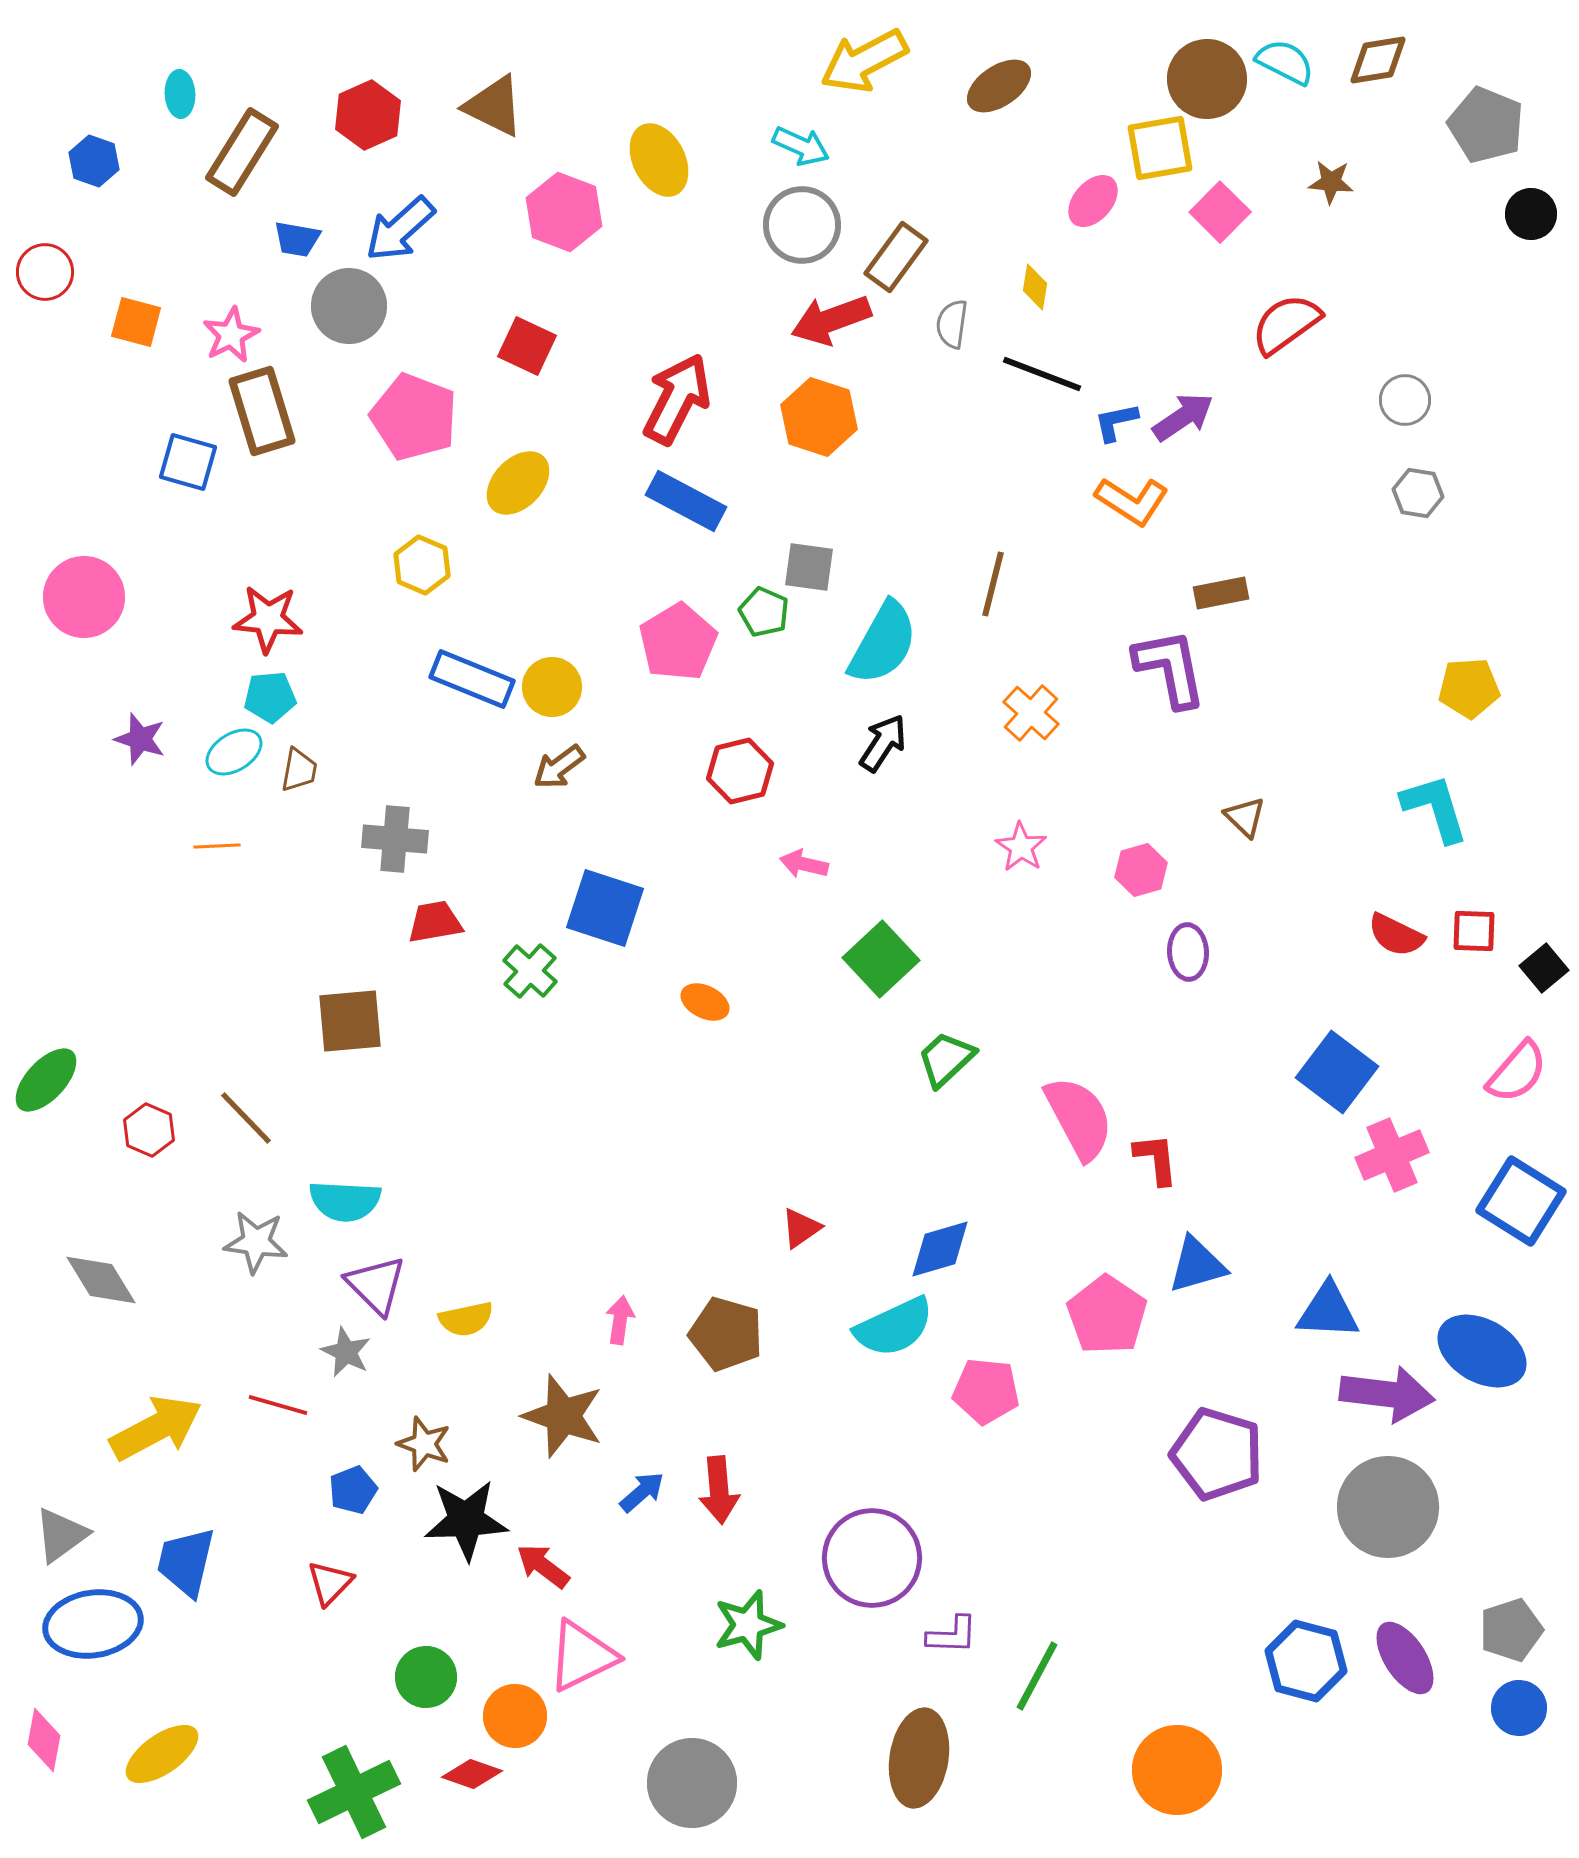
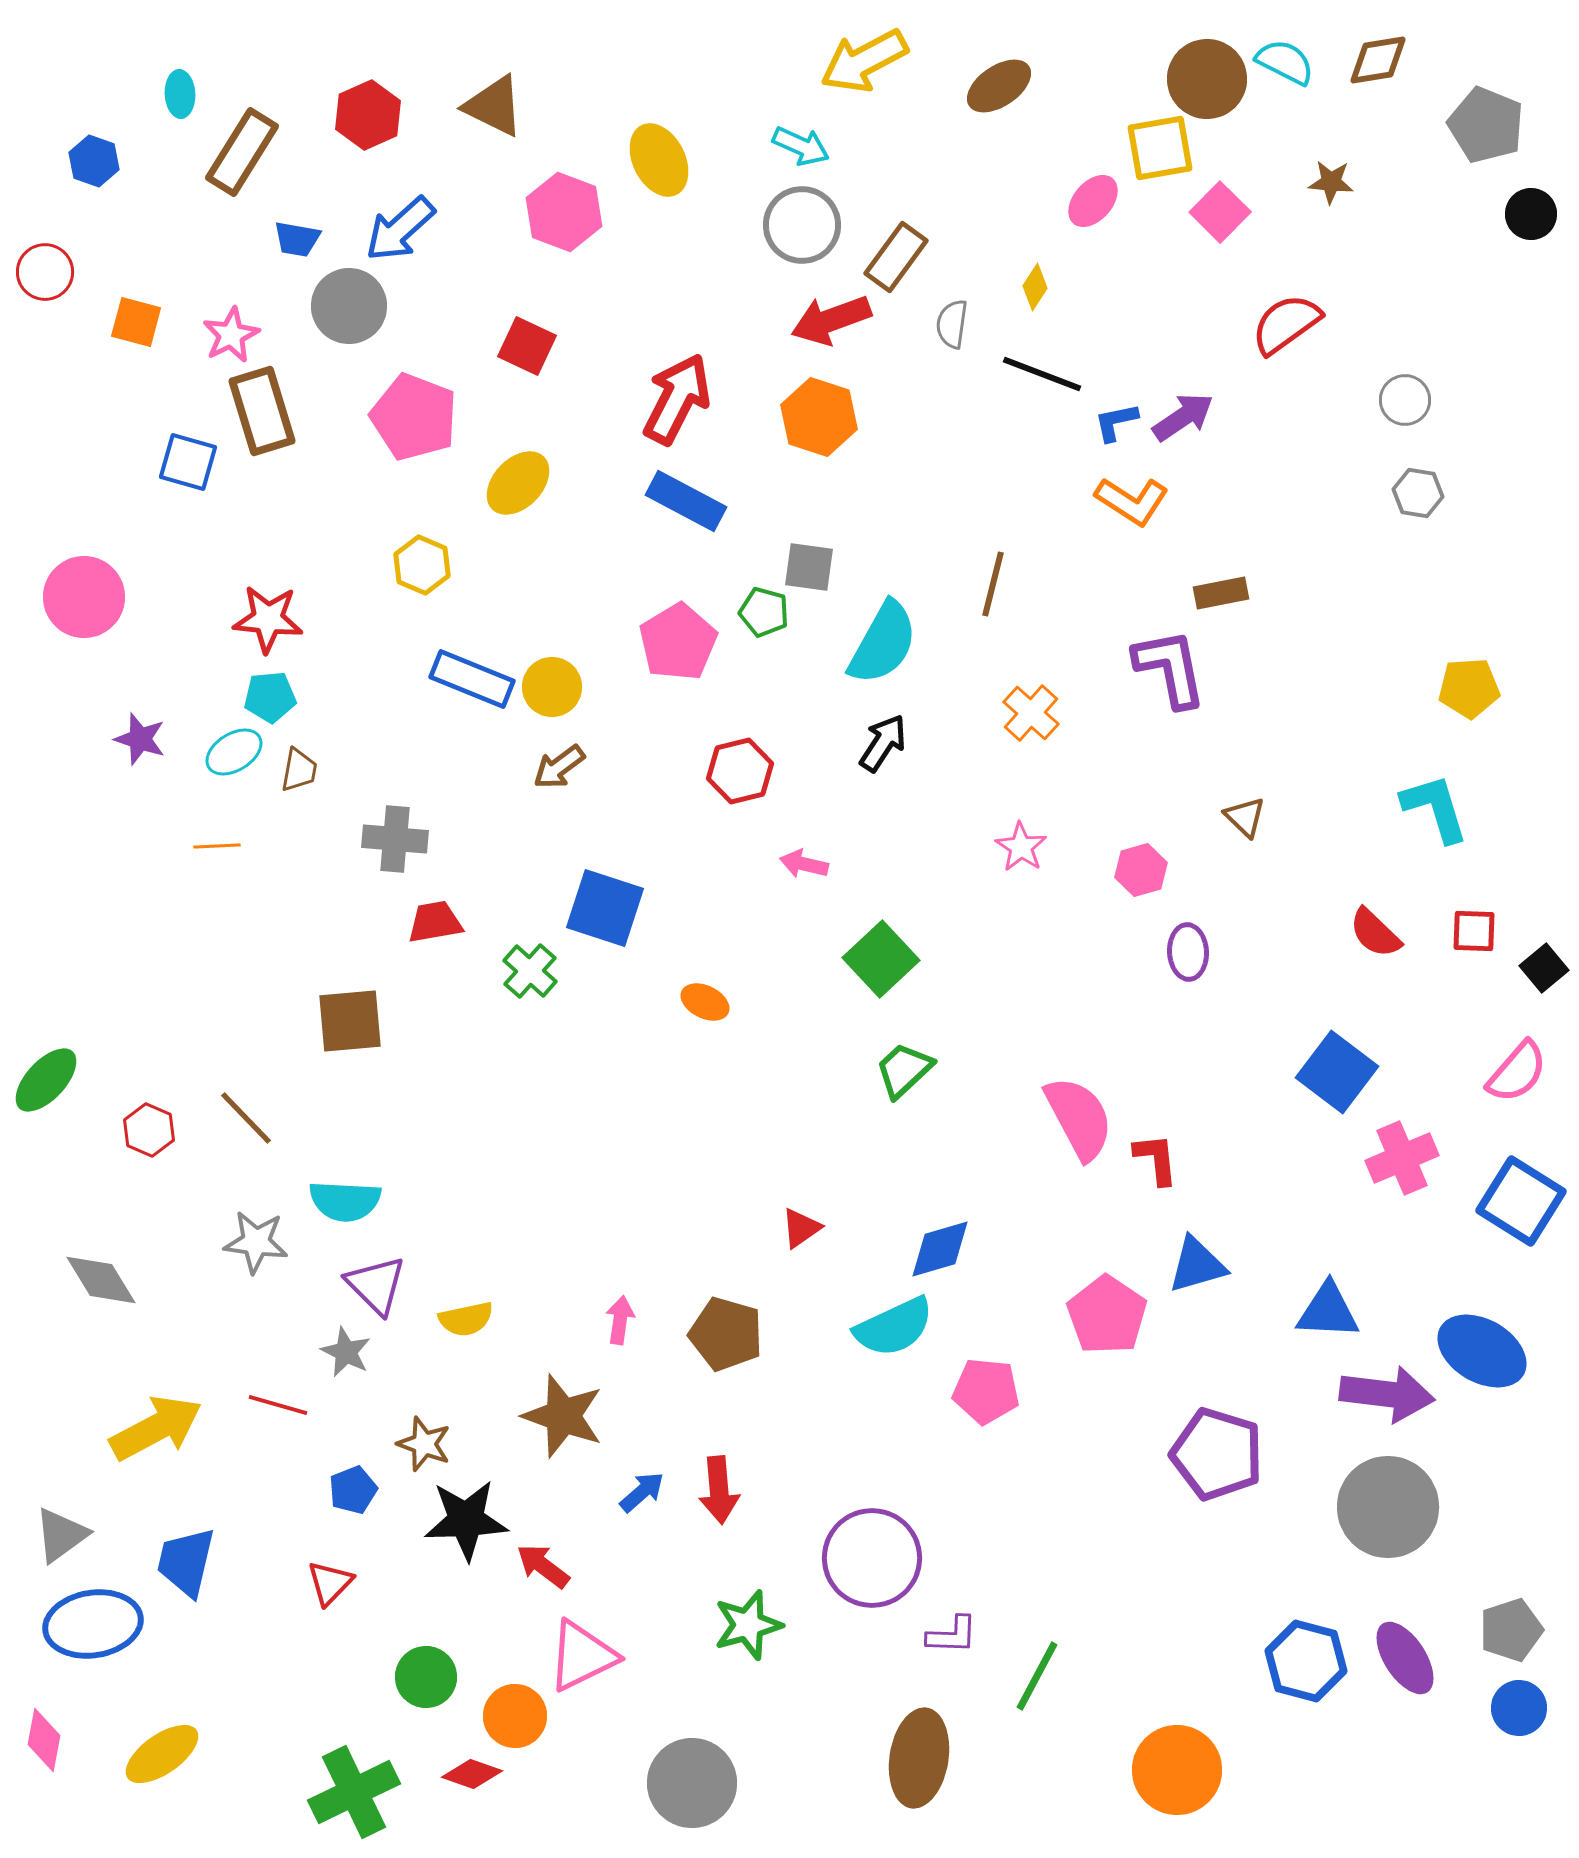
yellow diamond at (1035, 287): rotated 24 degrees clockwise
green pentagon at (764, 612): rotated 9 degrees counterclockwise
red semicircle at (1396, 935): moved 21 px left, 2 px up; rotated 18 degrees clockwise
green trapezoid at (946, 1059): moved 42 px left, 11 px down
pink cross at (1392, 1155): moved 10 px right, 3 px down
